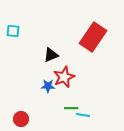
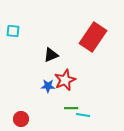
red star: moved 1 px right, 3 px down
